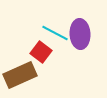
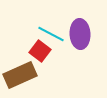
cyan line: moved 4 px left, 1 px down
red square: moved 1 px left, 1 px up
